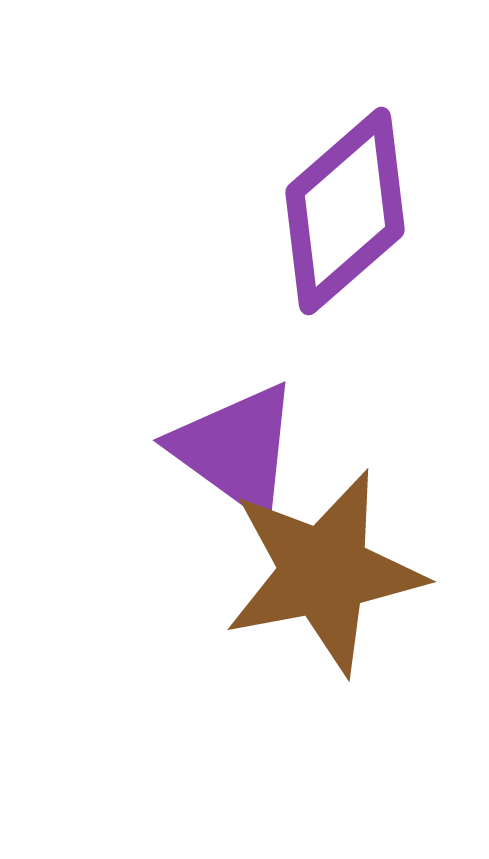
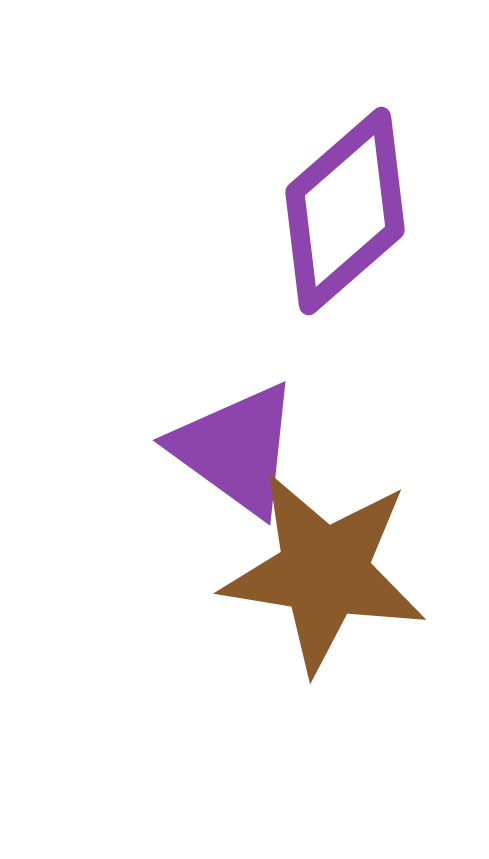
brown star: rotated 20 degrees clockwise
